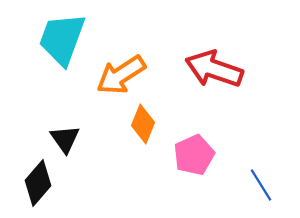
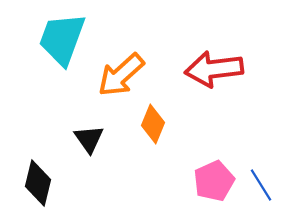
red arrow: rotated 26 degrees counterclockwise
orange arrow: rotated 9 degrees counterclockwise
orange diamond: moved 10 px right
black triangle: moved 24 px right
pink pentagon: moved 20 px right, 26 px down
black diamond: rotated 27 degrees counterclockwise
